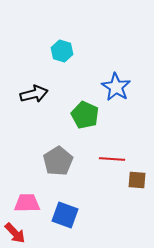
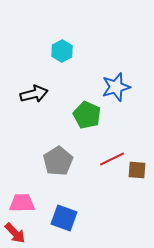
cyan hexagon: rotated 15 degrees clockwise
blue star: rotated 24 degrees clockwise
green pentagon: moved 2 px right
red line: rotated 30 degrees counterclockwise
brown square: moved 10 px up
pink trapezoid: moved 5 px left
blue square: moved 1 px left, 3 px down
